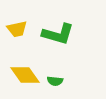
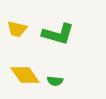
yellow trapezoid: rotated 25 degrees clockwise
